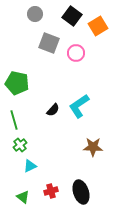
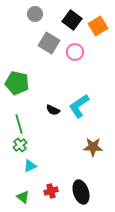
black square: moved 4 px down
gray square: rotated 10 degrees clockwise
pink circle: moved 1 px left, 1 px up
black semicircle: rotated 72 degrees clockwise
green line: moved 5 px right, 4 px down
